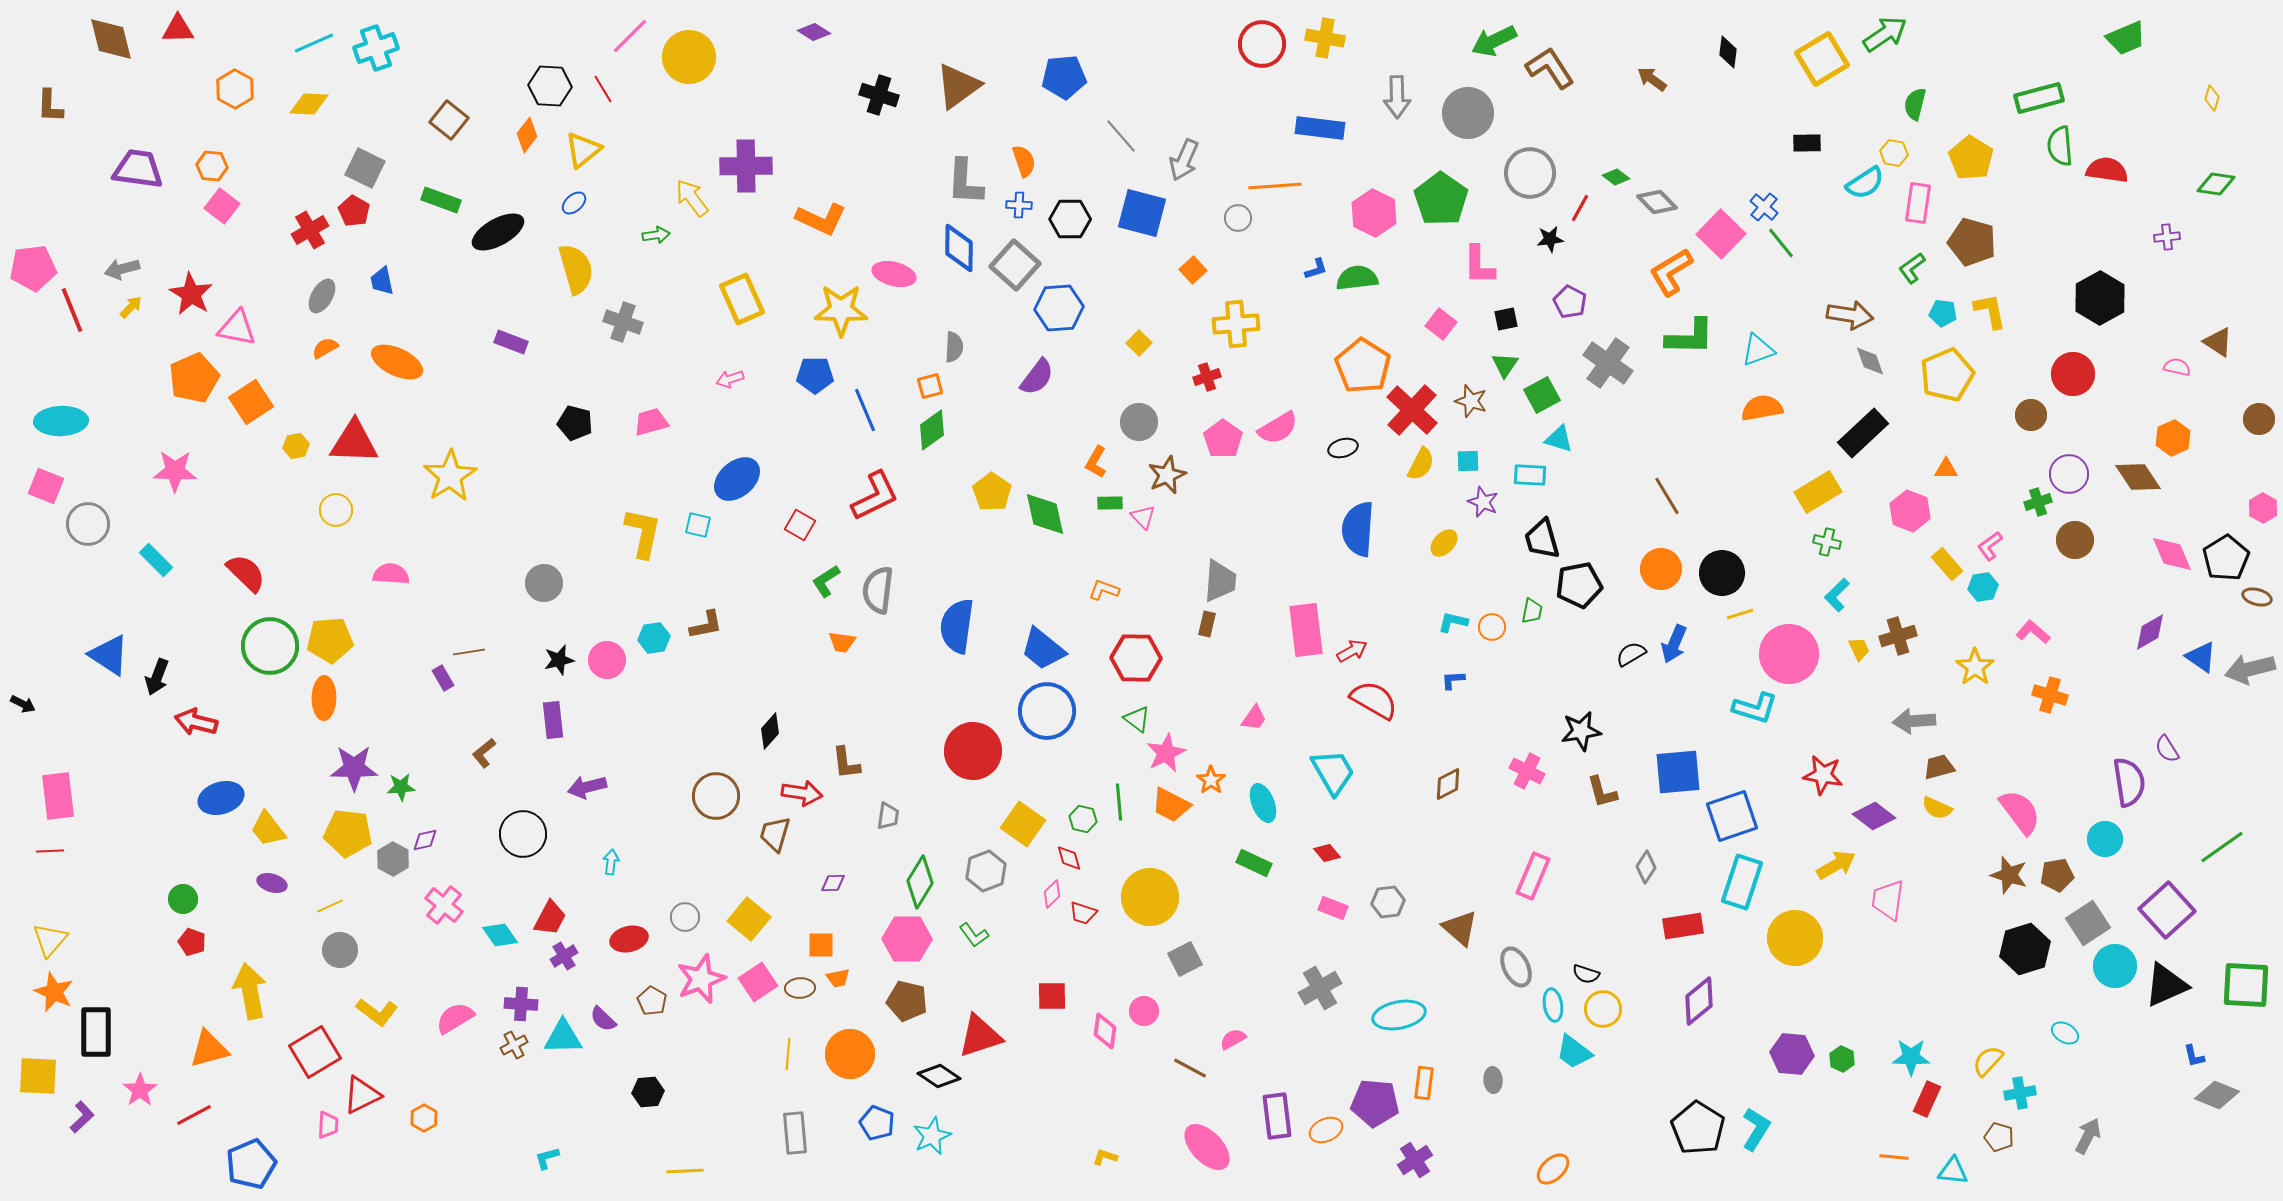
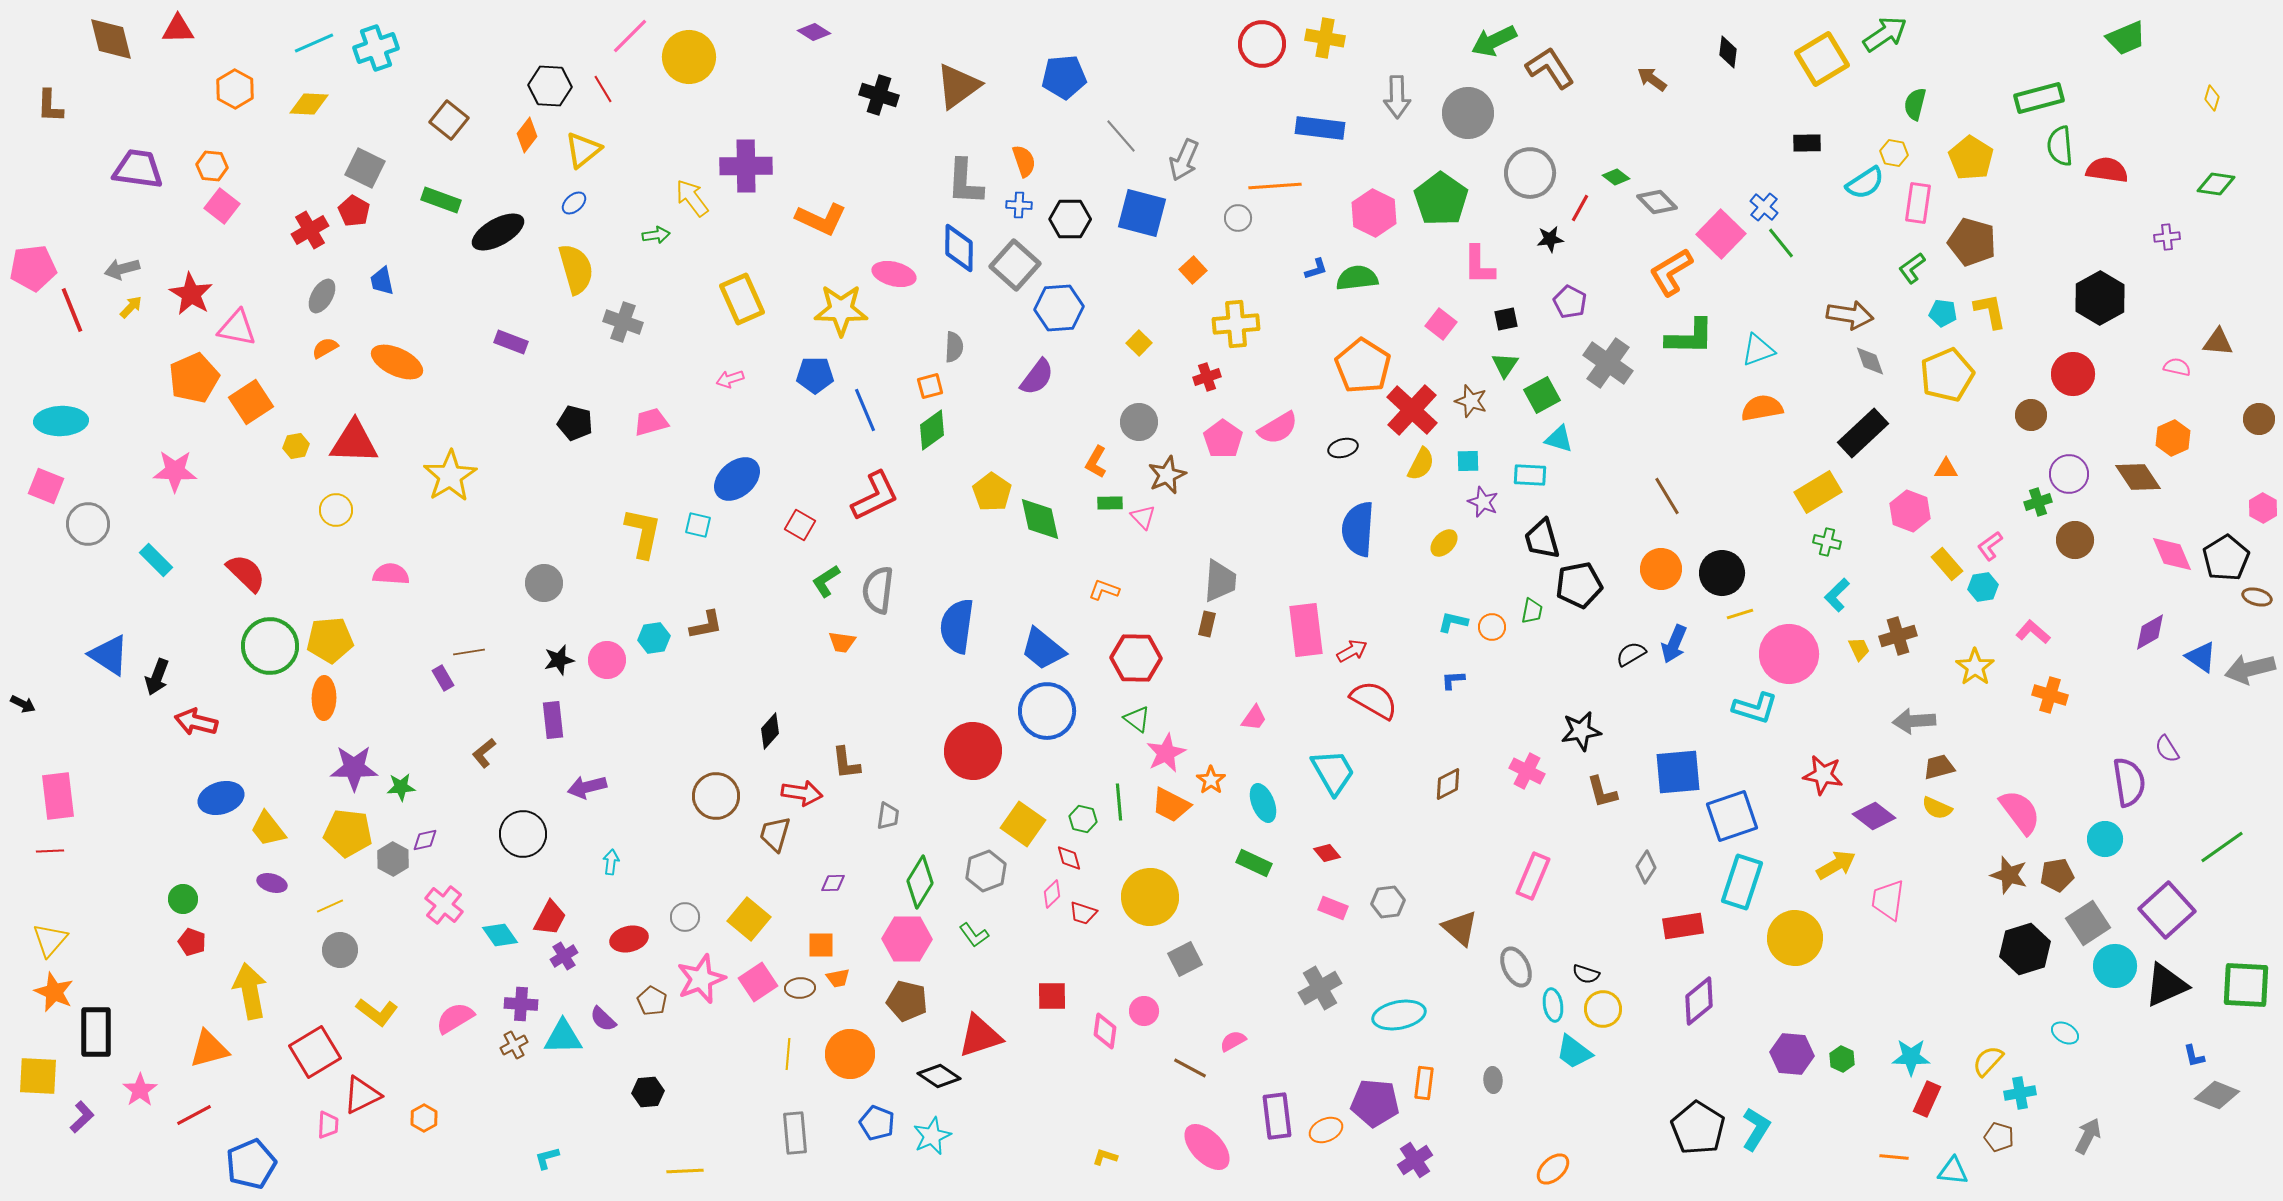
brown triangle at (2218, 342): rotated 28 degrees counterclockwise
green diamond at (1045, 514): moved 5 px left, 5 px down
pink semicircle at (1233, 1039): moved 2 px down
